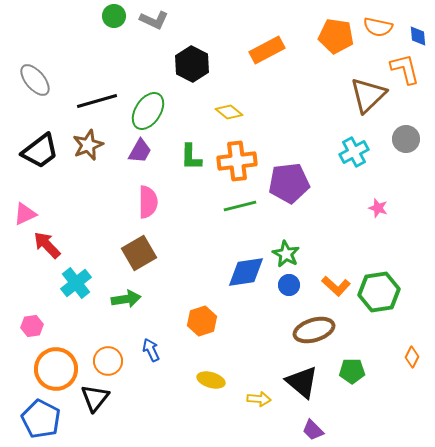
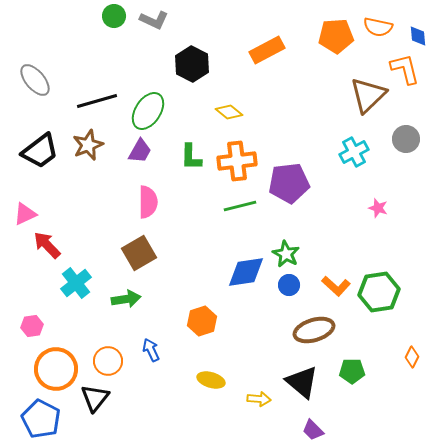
orange pentagon at (336, 36): rotated 12 degrees counterclockwise
